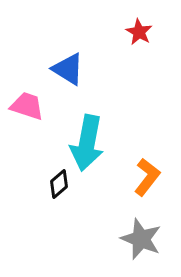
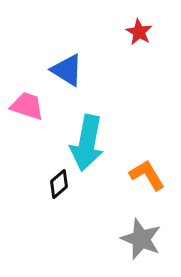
blue triangle: moved 1 px left, 1 px down
orange L-shape: moved 2 px up; rotated 69 degrees counterclockwise
